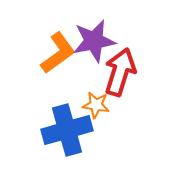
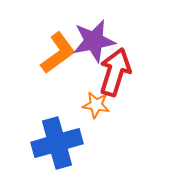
red arrow: moved 5 px left
blue cross: moved 10 px left, 13 px down
